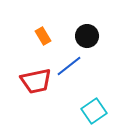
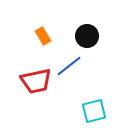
cyan square: rotated 20 degrees clockwise
